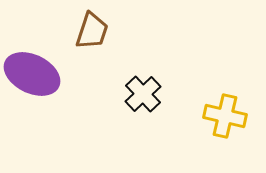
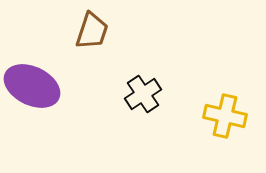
purple ellipse: moved 12 px down
black cross: rotated 9 degrees clockwise
